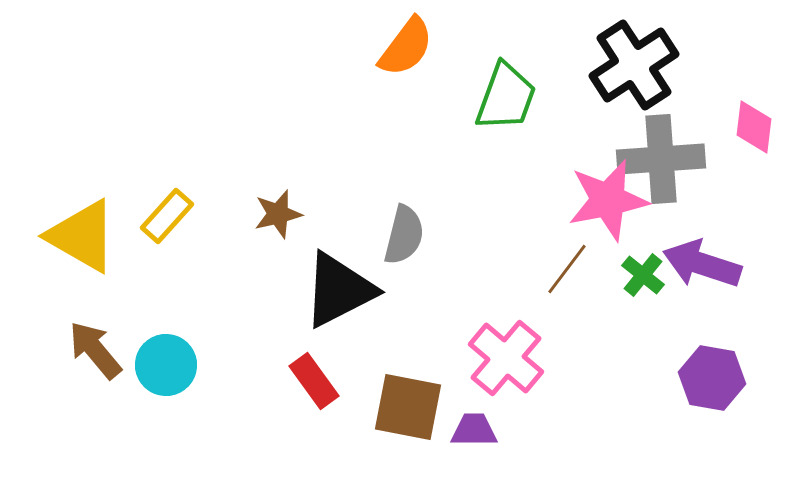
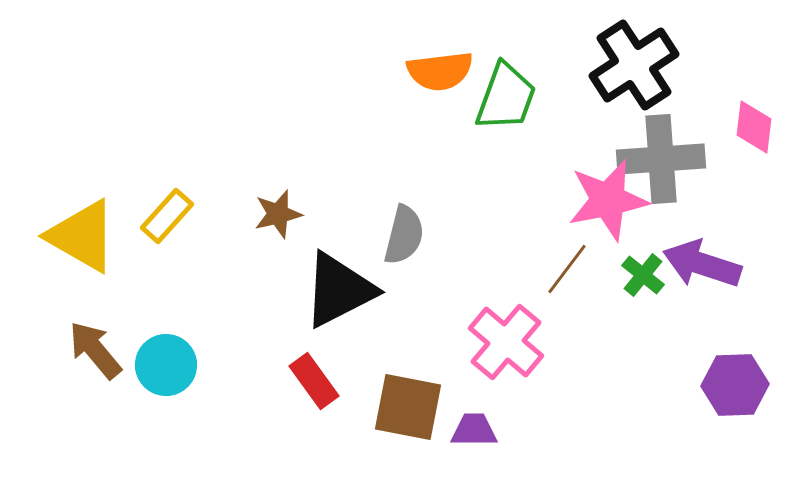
orange semicircle: moved 34 px right, 24 px down; rotated 46 degrees clockwise
pink cross: moved 16 px up
purple hexagon: moved 23 px right, 7 px down; rotated 12 degrees counterclockwise
